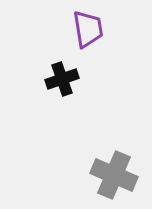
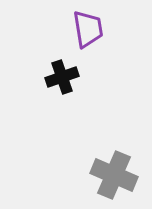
black cross: moved 2 px up
